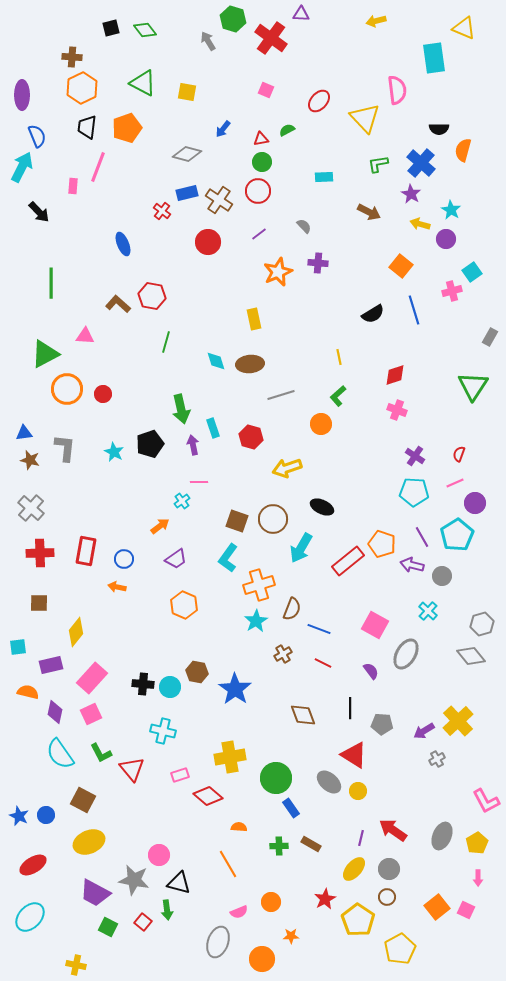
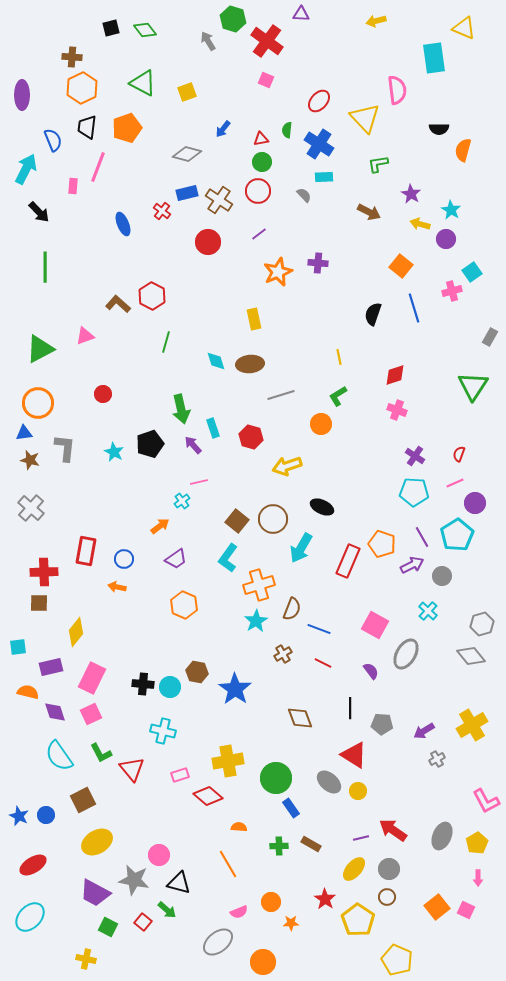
red cross at (271, 38): moved 4 px left, 3 px down
pink square at (266, 90): moved 10 px up
yellow square at (187, 92): rotated 30 degrees counterclockwise
green semicircle at (287, 130): rotated 56 degrees counterclockwise
blue semicircle at (37, 136): moved 16 px right, 4 px down
blue cross at (421, 163): moved 102 px left, 19 px up; rotated 8 degrees counterclockwise
cyan arrow at (22, 167): moved 4 px right, 2 px down
gray semicircle at (304, 226): moved 31 px up
blue ellipse at (123, 244): moved 20 px up
green line at (51, 283): moved 6 px left, 16 px up
red hexagon at (152, 296): rotated 16 degrees clockwise
blue line at (414, 310): moved 2 px up
black semicircle at (373, 314): rotated 140 degrees clockwise
pink triangle at (85, 336): rotated 24 degrees counterclockwise
green triangle at (45, 354): moved 5 px left, 5 px up
orange circle at (67, 389): moved 29 px left, 14 px down
green L-shape at (338, 396): rotated 10 degrees clockwise
purple arrow at (193, 445): rotated 30 degrees counterclockwise
yellow arrow at (287, 468): moved 2 px up
pink line at (199, 482): rotated 12 degrees counterclockwise
brown square at (237, 521): rotated 20 degrees clockwise
red cross at (40, 553): moved 4 px right, 19 px down
red rectangle at (348, 561): rotated 28 degrees counterclockwise
purple arrow at (412, 565): rotated 140 degrees clockwise
purple rectangle at (51, 665): moved 2 px down
pink rectangle at (92, 678): rotated 16 degrees counterclockwise
purple diamond at (55, 712): rotated 30 degrees counterclockwise
brown diamond at (303, 715): moved 3 px left, 3 px down
yellow cross at (458, 721): moved 14 px right, 4 px down; rotated 12 degrees clockwise
cyan semicircle at (60, 754): moved 1 px left, 2 px down
yellow cross at (230, 757): moved 2 px left, 4 px down
brown square at (83, 800): rotated 35 degrees clockwise
purple line at (361, 838): rotated 63 degrees clockwise
yellow ellipse at (89, 842): moved 8 px right; rotated 8 degrees counterclockwise
red star at (325, 899): rotated 10 degrees counterclockwise
green arrow at (167, 910): rotated 42 degrees counterclockwise
orange star at (291, 936): moved 13 px up
gray ellipse at (218, 942): rotated 32 degrees clockwise
yellow pentagon at (400, 949): moved 3 px left, 11 px down; rotated 20 degrees counterclockwise
orange circle at (262, 959): moved 1 px right, 3 px down
yellow cross at (76, 965): moved 10 px right, 6 px up
